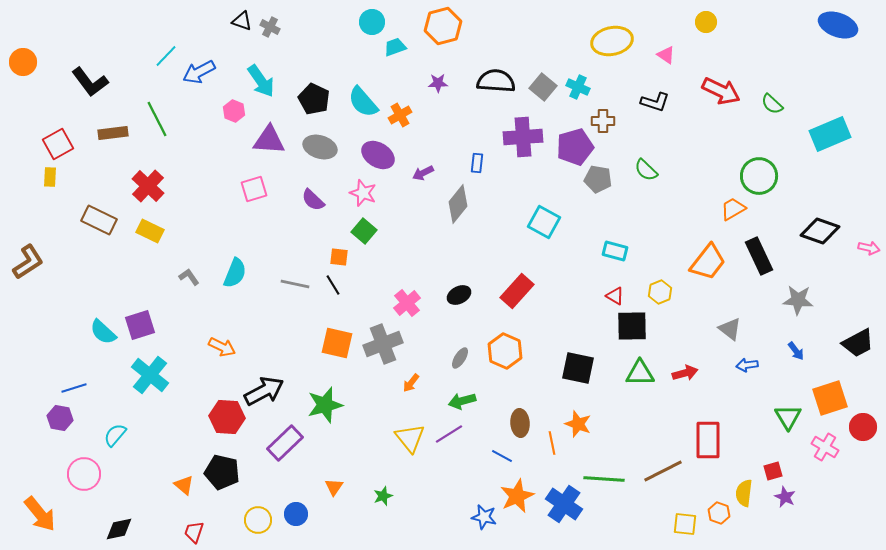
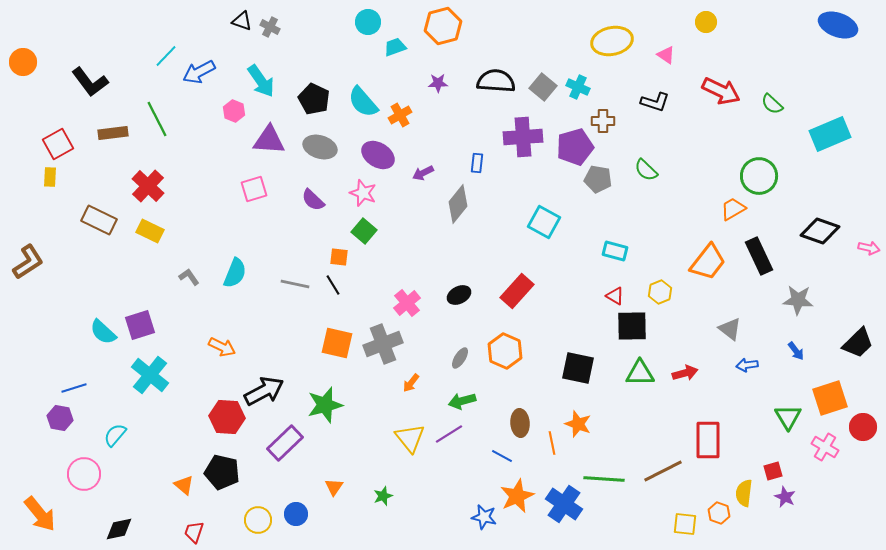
cyan circle at (372, 22): moved 4 px left
black trapezoid at (858, 343): rotated 16 degrees counterclockwise
